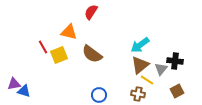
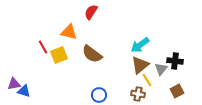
yellow line: rotated 24 degrees clockwise
